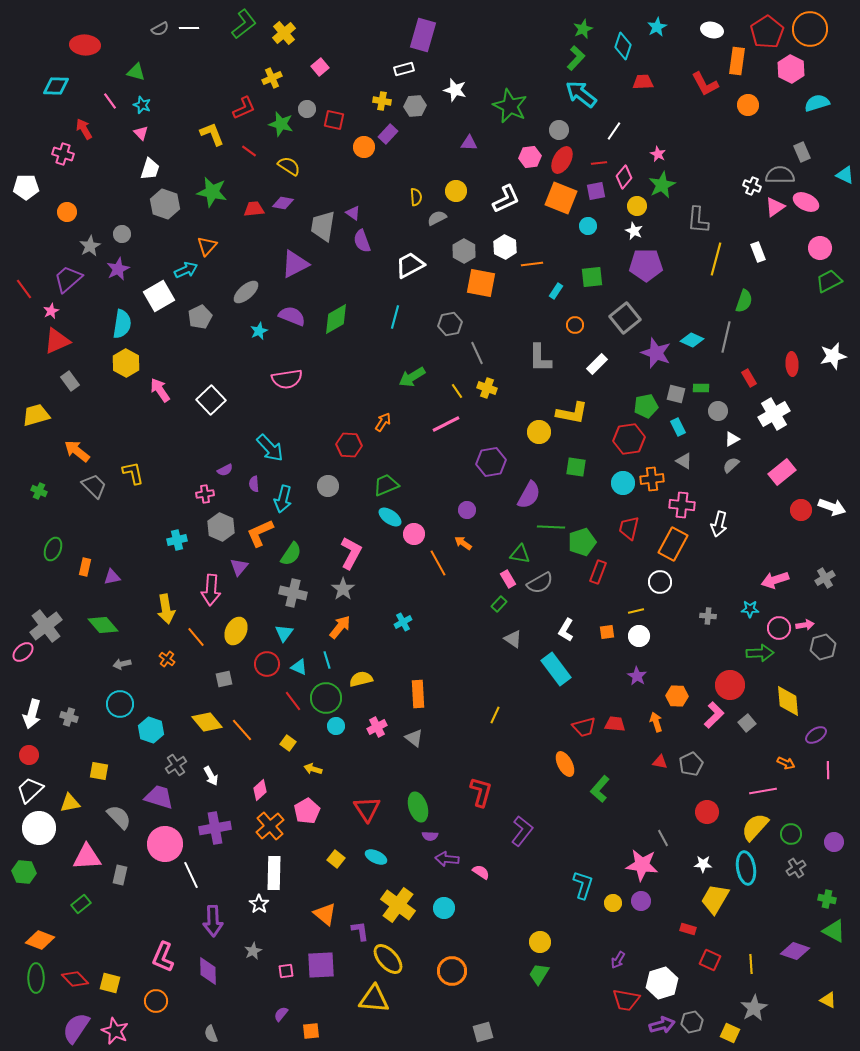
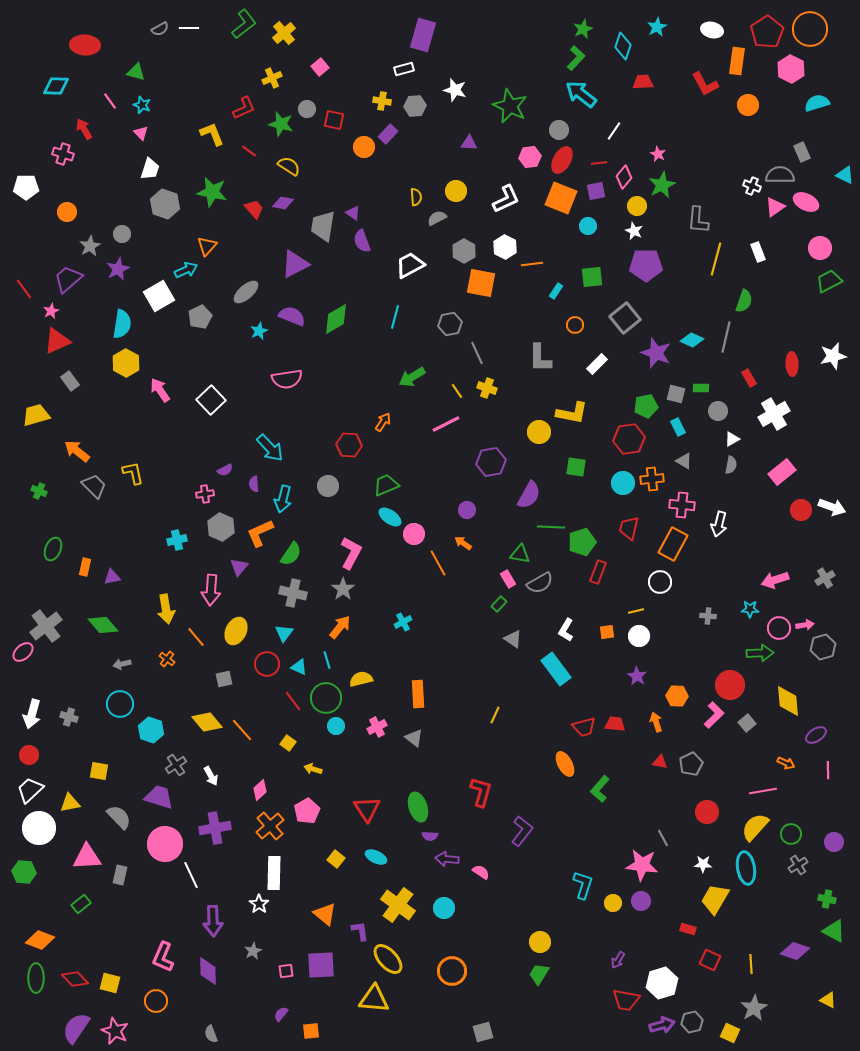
red trapezoid at (254, 209): rotated 55 degrees clockwise
gray semicircle at (731, 465): rotated 144 degrees clockwise
gray cross at (796, 868): moved 2 px right, 3 px up
